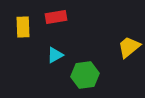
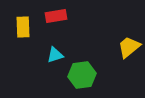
red rectangle: moved 1 px up
cyan triangle: rotated 12 degrees clockwise
green hexagon: moved 3 px left
